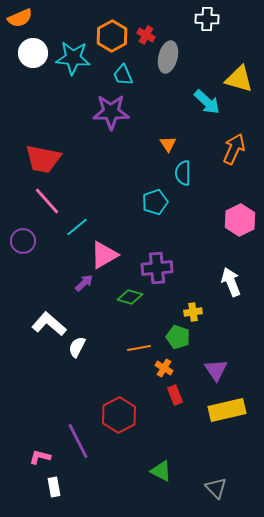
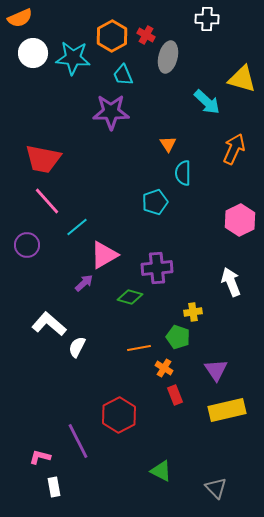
yellow triangle: moved 3 px right
purple circle: moved 4 px right, 4 px down
